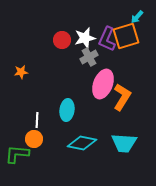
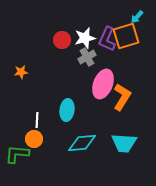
gray cross: moved 2 px left
cyan diamond: rotated 16 degrees counterclockwise
